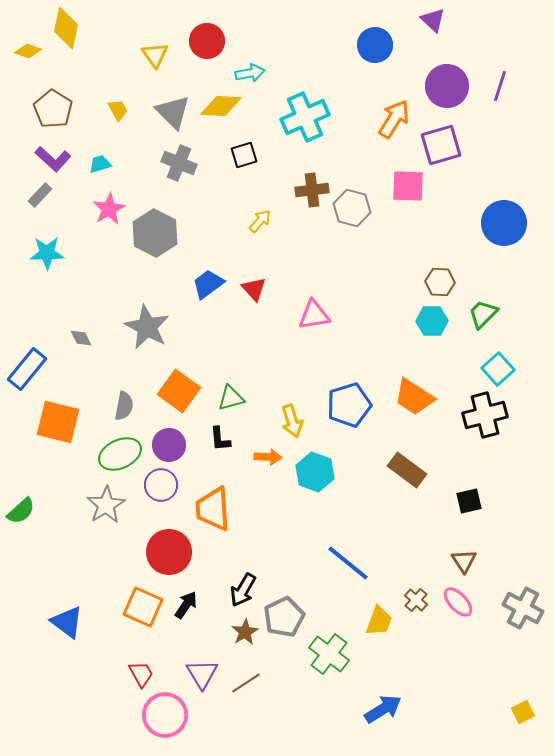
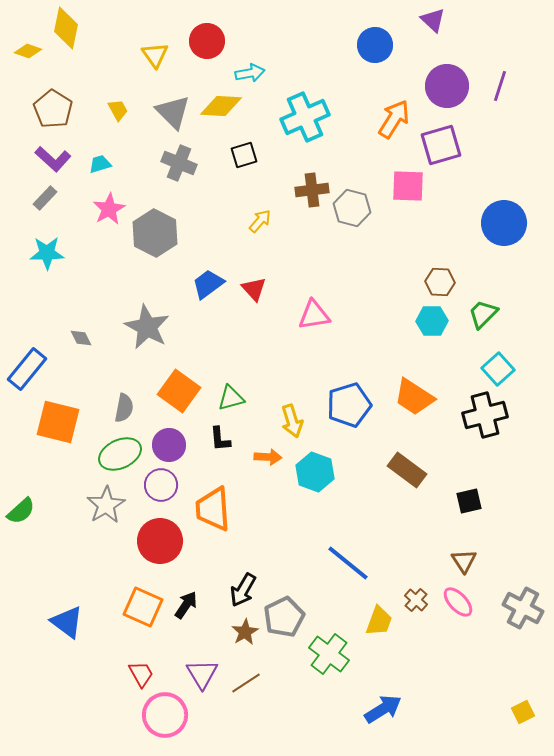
gray rectangle at (40, 195): moved 5 px right, 3 px down
gray semicircle at (124, 406): moved 2 px down
red circle at (169, 552): moved 9 px left, 11 px up
